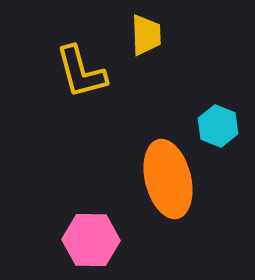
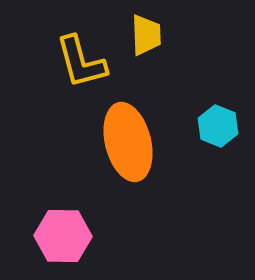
yellow L-shape: moved 10 px up
orange ellipse: moved 40 px left, 37 px up
pink hexagon: moved 28 px left, 4 px up
